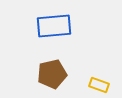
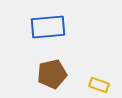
blue rectangle: moved 6 px left, 1 px down
